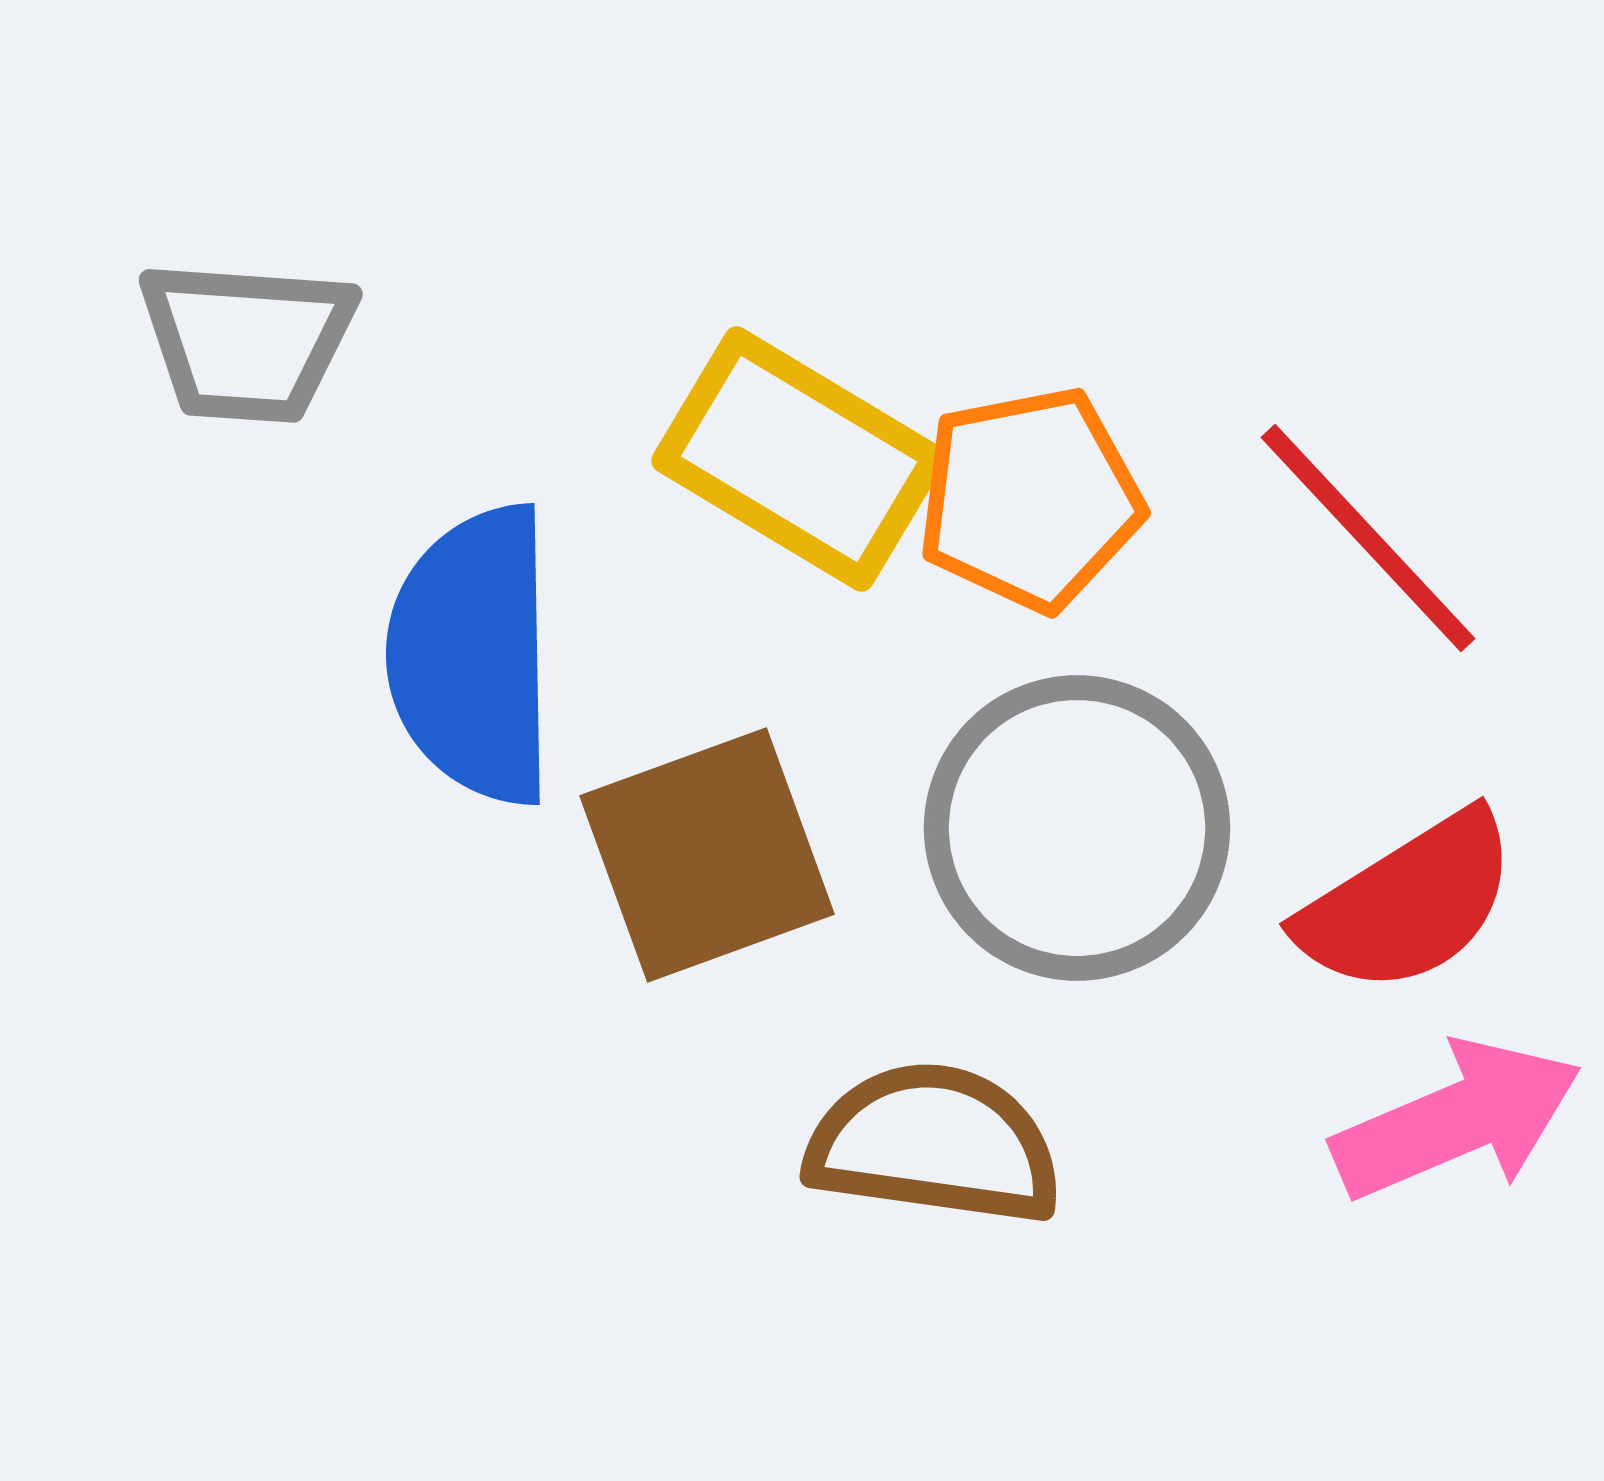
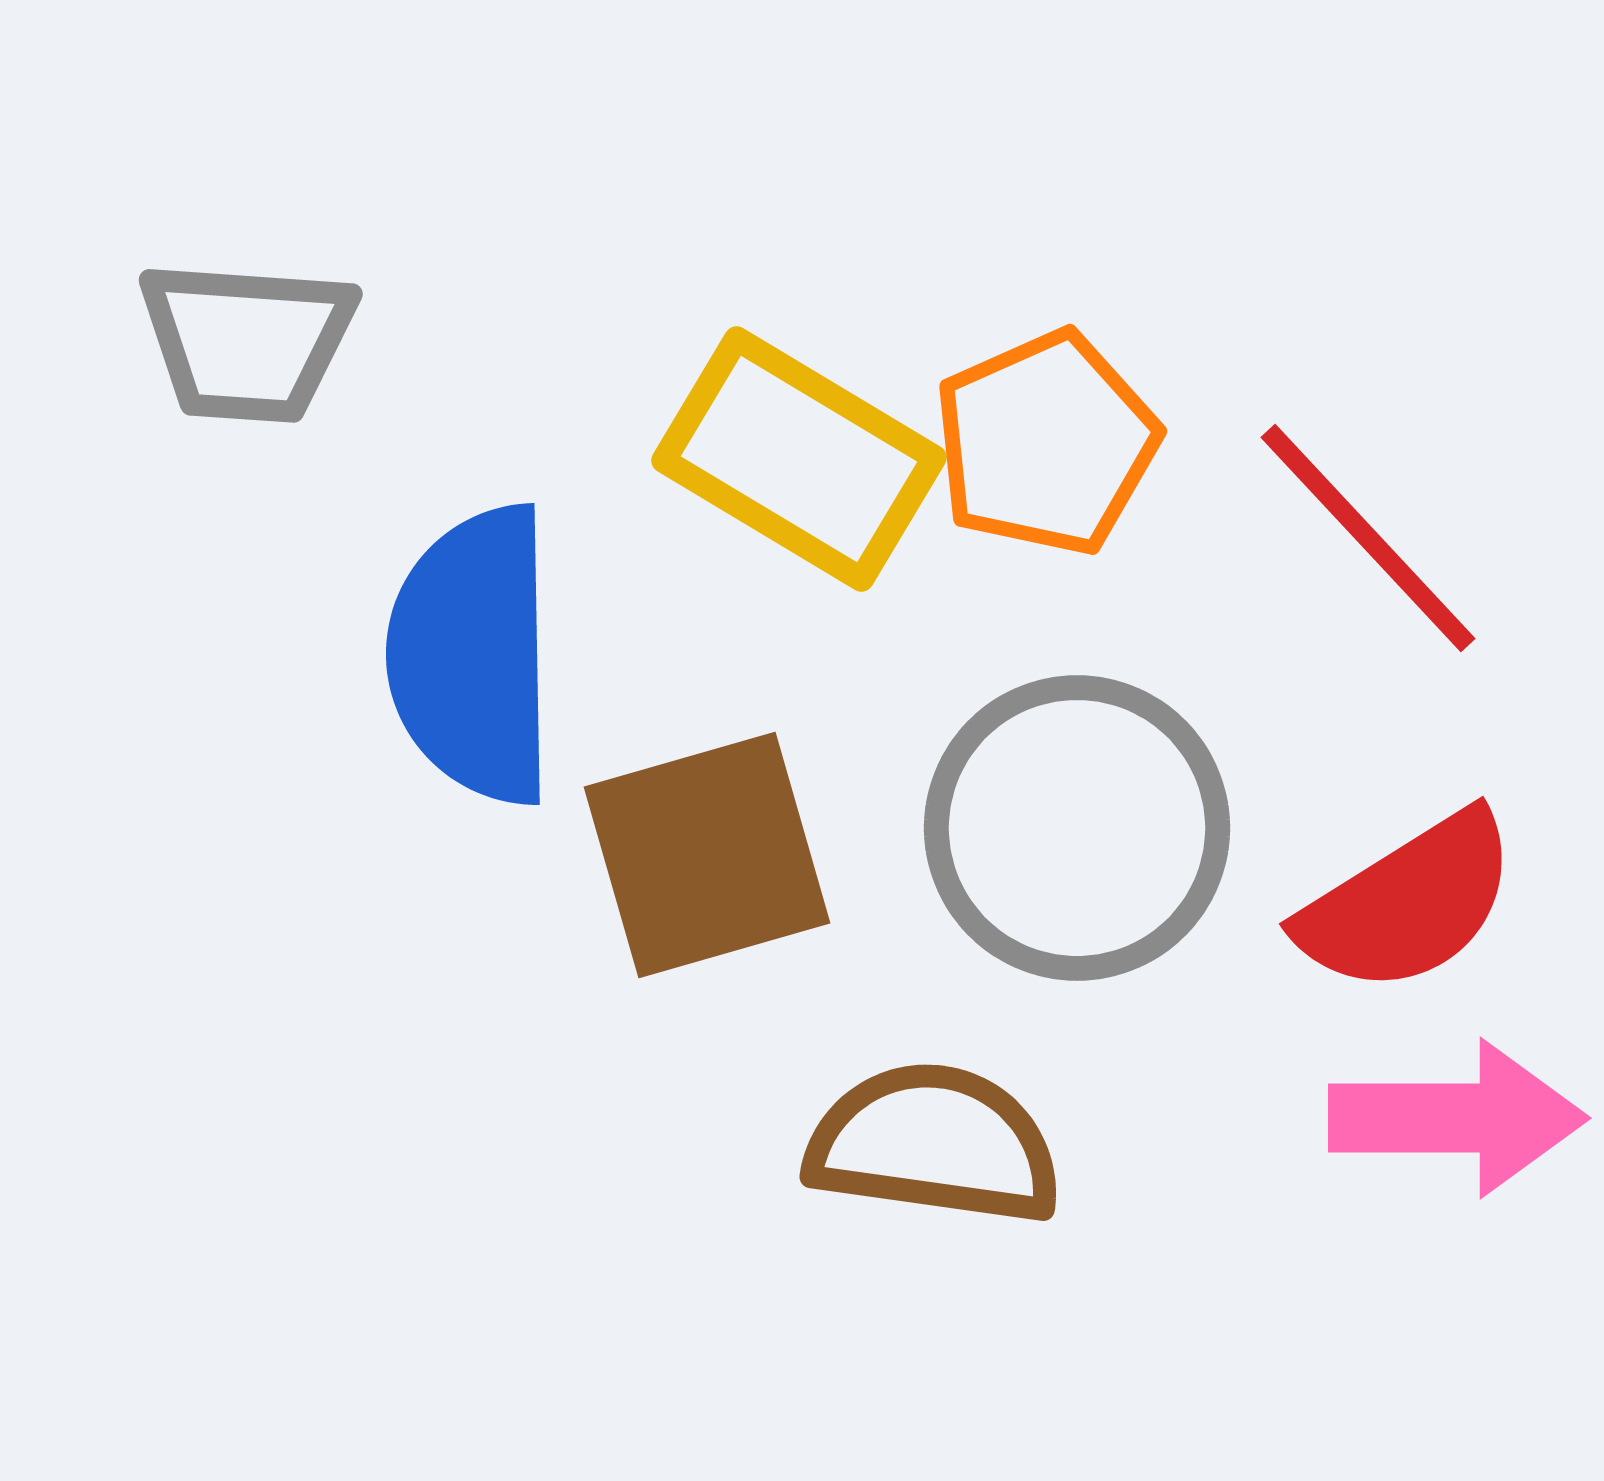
orange pentagon: moved 16 px right, 56 px up; rotated 13 degrees counterclockwise
brown square: rotated 4 degrees clockwise
pink arrow: moved 2 px up; rotated 23 degrees clockwise
